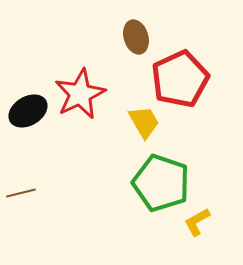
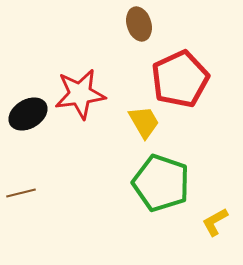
brown ellipse: moved 3 px right, 13 px up
red star: rotated 18 degrees clockwise
black ellipse: moved 3 px down
yellow L-shape: moved 18 px right
